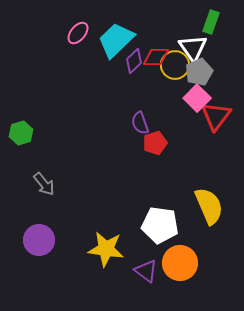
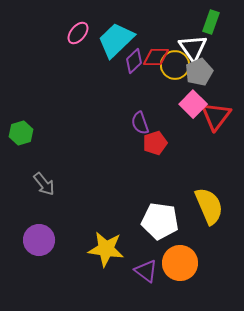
pink square: moved 4 px left, 6 px down
white pentagon: moved 4 px up
